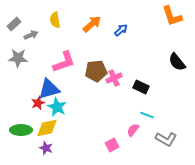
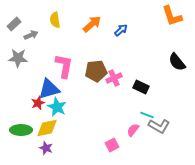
pink L-shape: moved 4 px down; rotated 60 degrees counterclockwise
gray L-shape: moved 7 px left, 13 px up
